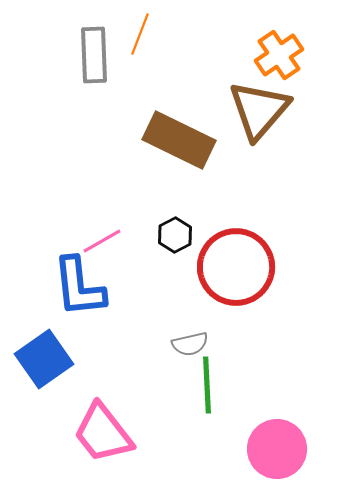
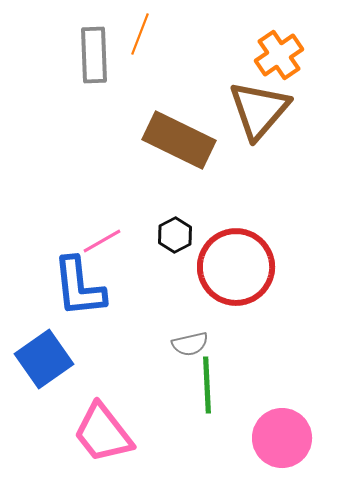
pink circle: moved 5 px right, 11 px up
